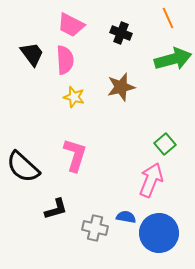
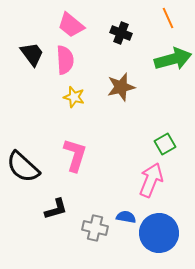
pink trapezoid: rotated 12 degrees clockwise
green square: rotated 10 degrees clockwise
